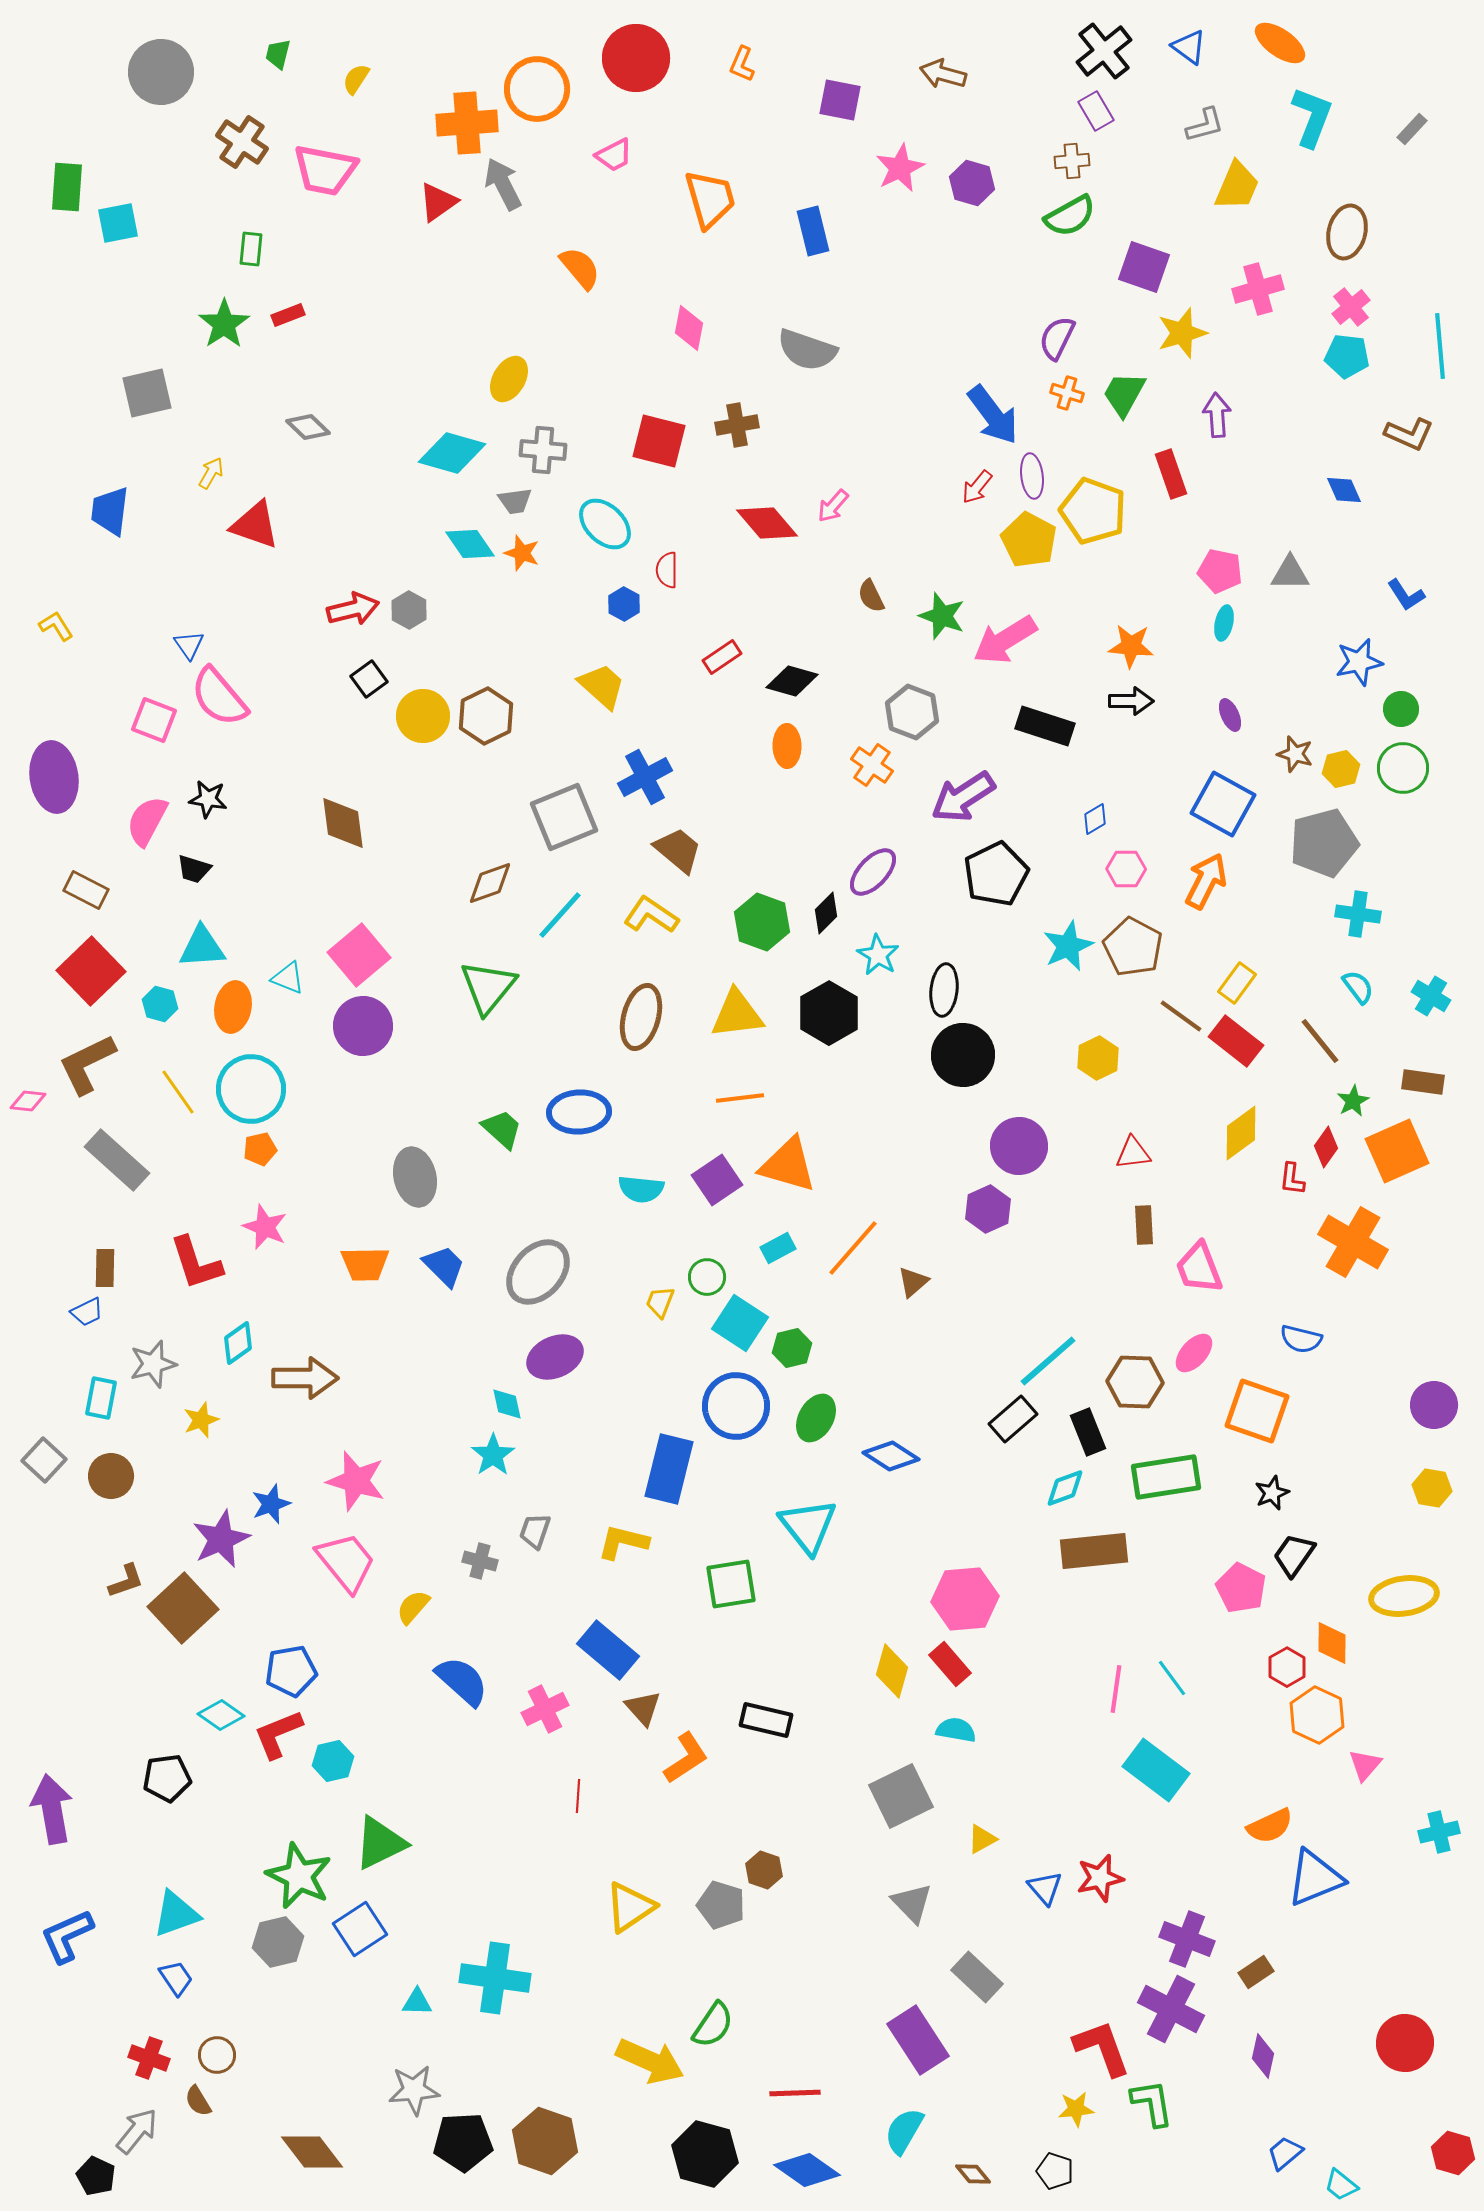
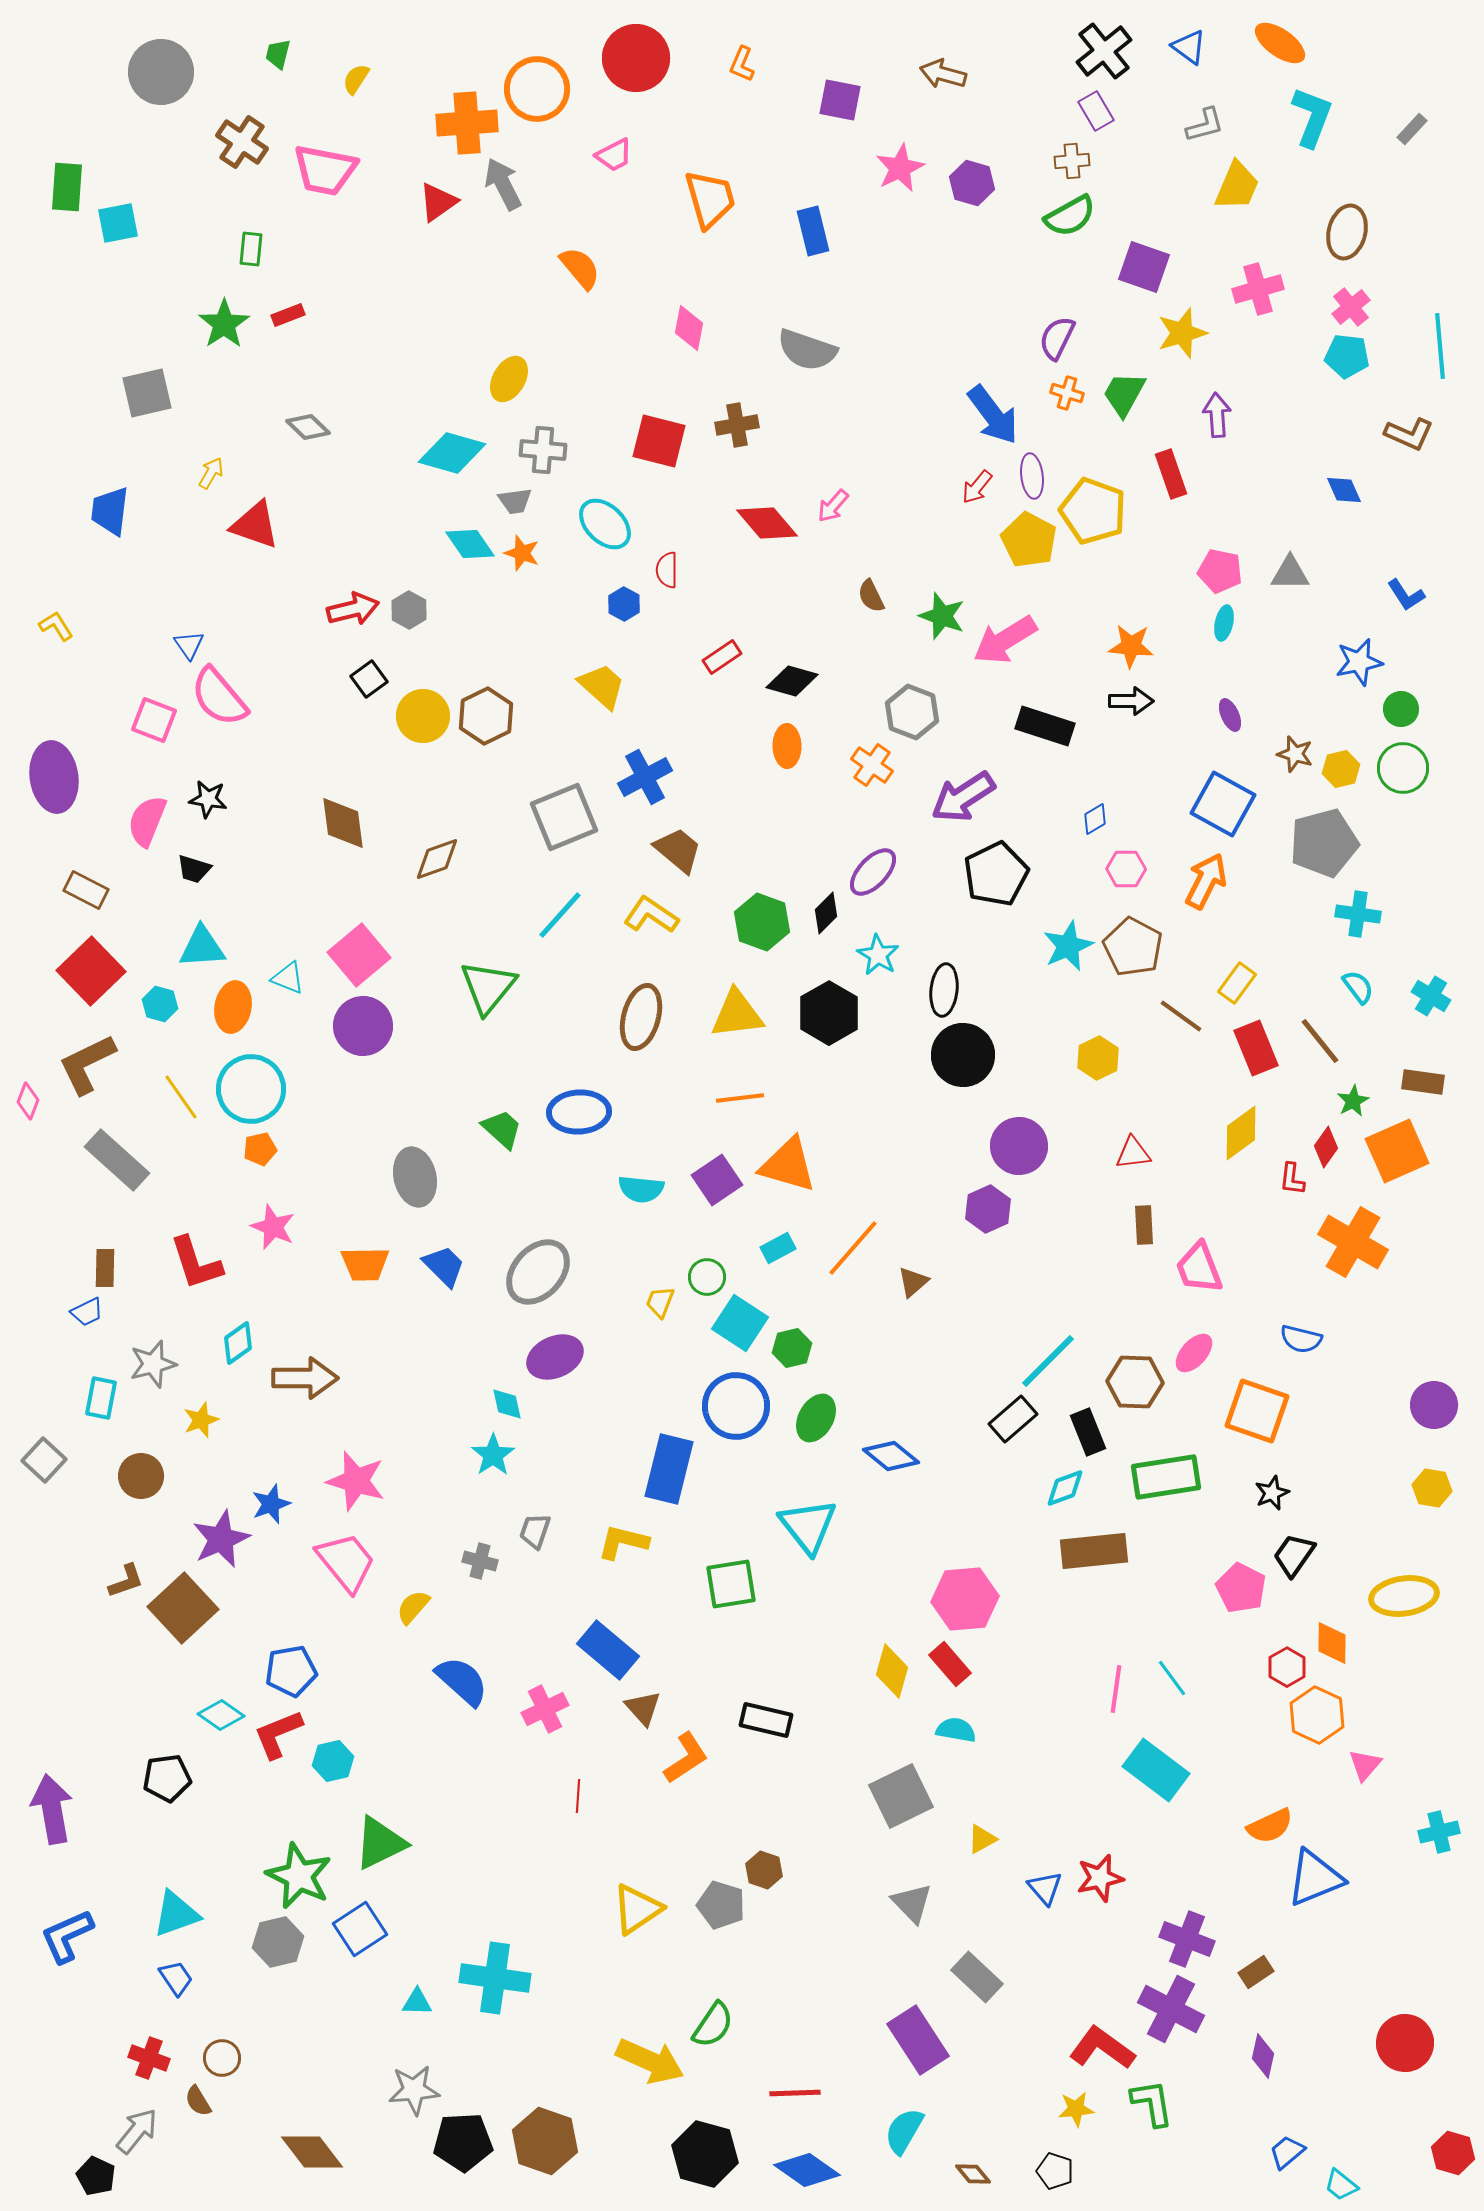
pink semicircle at (147, 821): rotated 6 degrees counterclockwise
brown diamond at (490, 883): moved 53 px left, 24 px up
red rectangle at (1236, 1041): moved 20 px right, 7 px down; rotated 30 degrees clockwise
yellow line at (178, 1092): moved 3 px right, 5 px down
pink diamond at (28, 1101): rotated 75 degrees counterclockwise
pink star at (265, 1227): moved 8 px right
cyan line at (1048, 1361): rotated 4 degrees counterclockwise
blue diamond at (891, 1456): rotated 6 degrees clockwise
brown circle at (111, 1476): moved 30 px right
yellow triangle at (630, 1907): moved 7 px right, 2 px down
red L-shape at (1102, 2048): rotated 34 degrees counterclockwise
brown circle at (217, 2055): moved 5 px right, 3 px down
blue trapezoid at (1285, 2153): moved 2 px right, 1 px up
